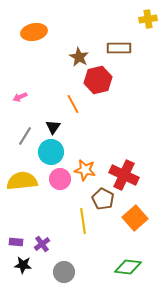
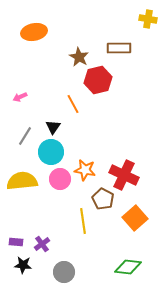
yellow cross: rotated 18 degrees clockwise
